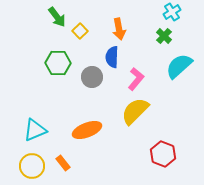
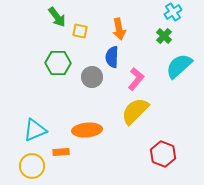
cyan cross: moved 1 px right
yellow square: rotated 35 degrees counterclockwise
orange ellipse: rotated 16 degrees clockwise
orange rectangle: moved 2 px left, 11 px up; rotated 56 degrees counterclockwise
